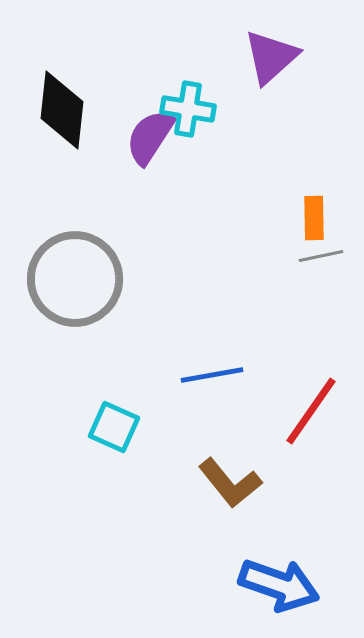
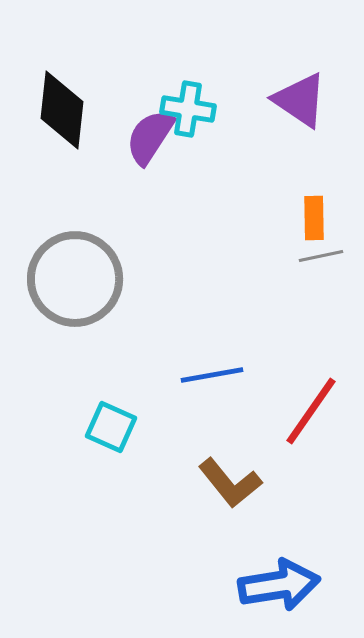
purple triangle: moved 29 px right, 43 px down; rotated 44 degrees counterclockwise
cyan square: moved 3 px left
blue arrow: rotated 28 degrees counterclockwise
